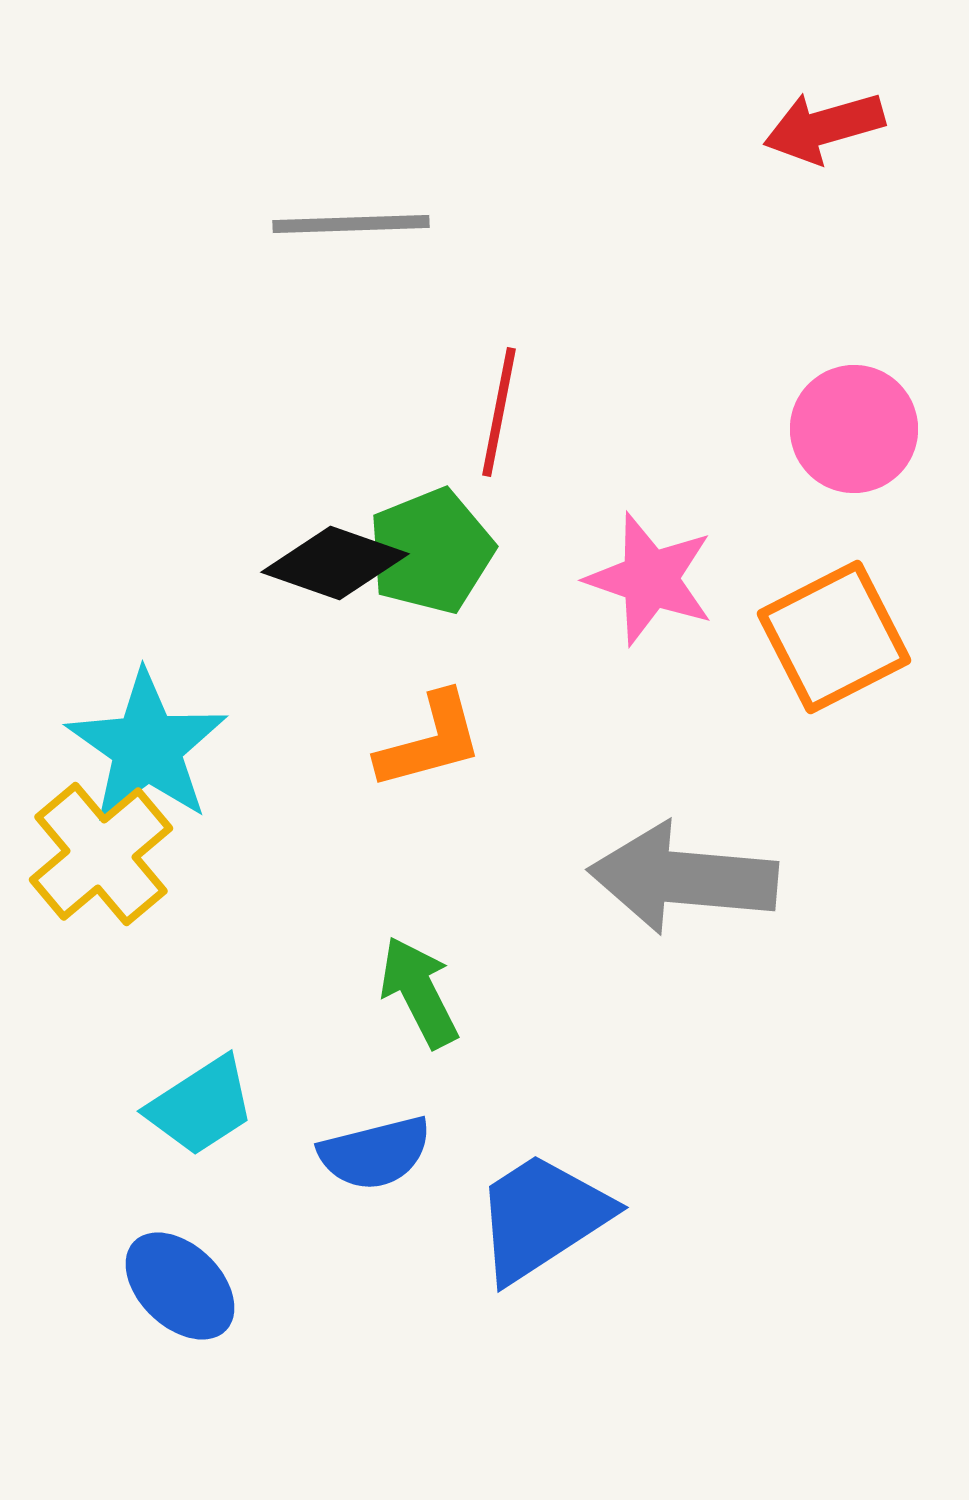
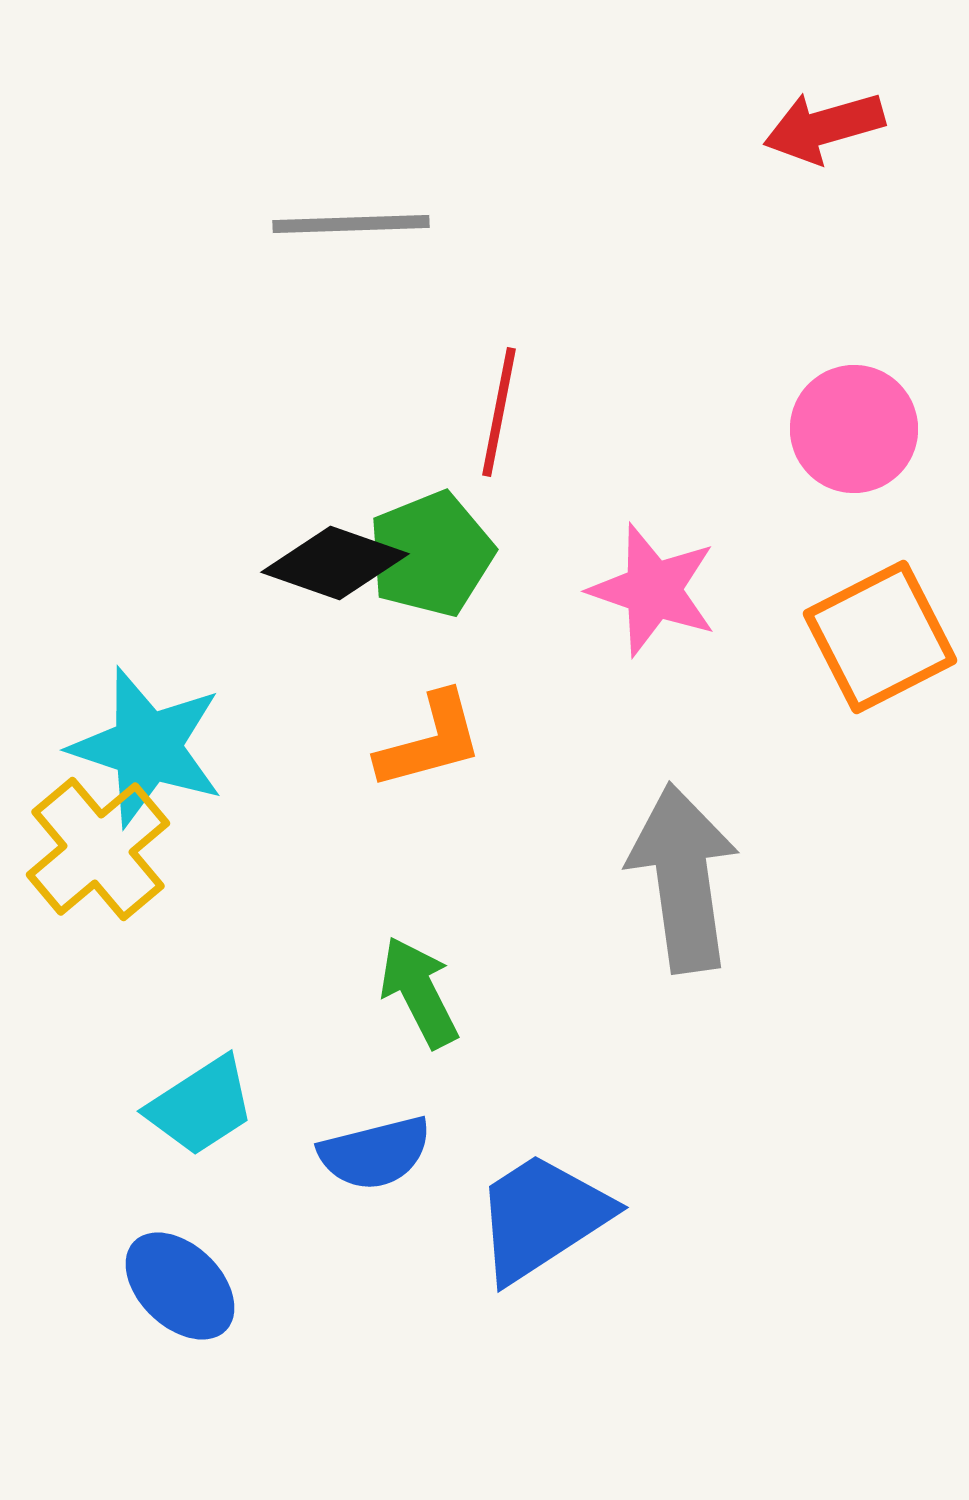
green pentagon: moved 3 px down
pink star: moved 3 px right, 11 px down
orange square: moved 46 px right
cyan star: rotated 17 degrees counterclockwise
yellow cross: moved 3 px left, 5 px up
gray arrow: rotated 77 degrees clockwise
